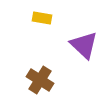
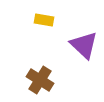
yellow rectangle: moved 2 px right, 2 px down
